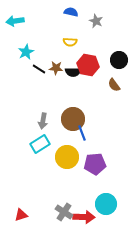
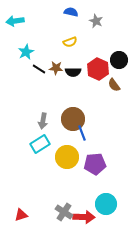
yellow semicircle: rotated 24 degrees counterclockwise
red hexagon: moved 10 px right, 4 px down; rotated 15 degrees clockwise
